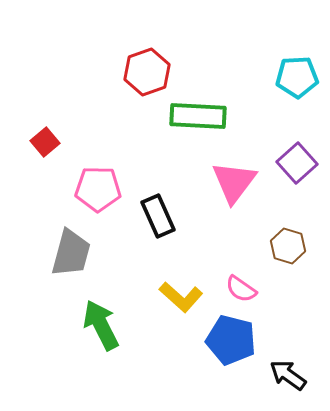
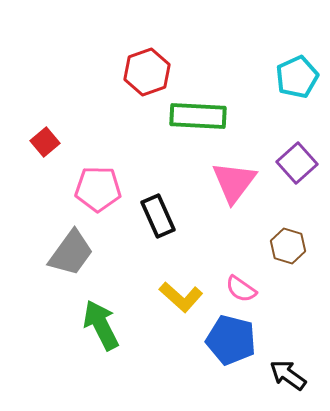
cyan pentagon: rotated 21 degrees counterclockwise
gray trapezoid: rotated 21 degrees clockwise
